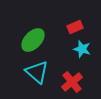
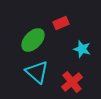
red rectangle: moved 14 px left, 4 px up
